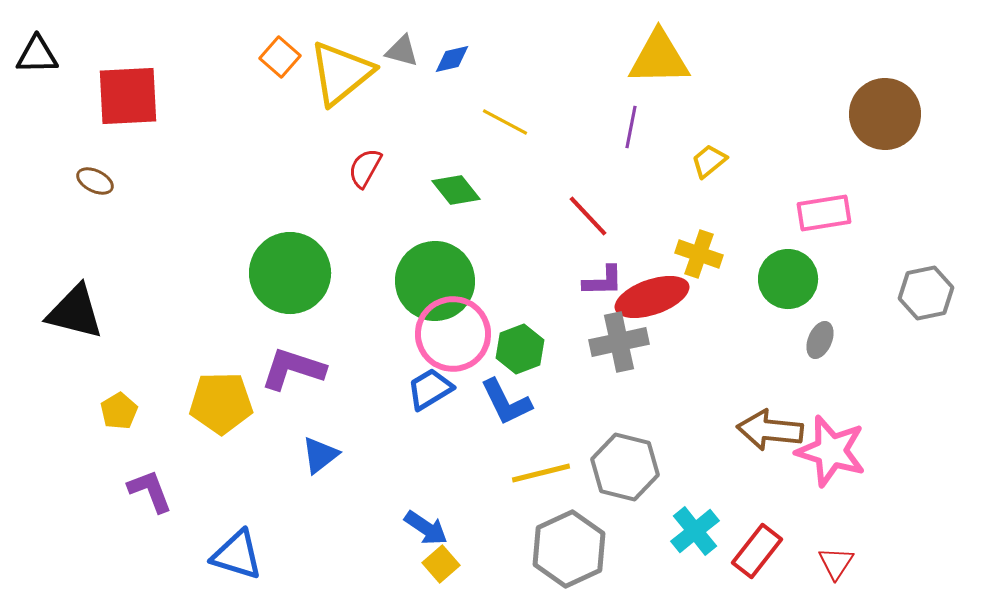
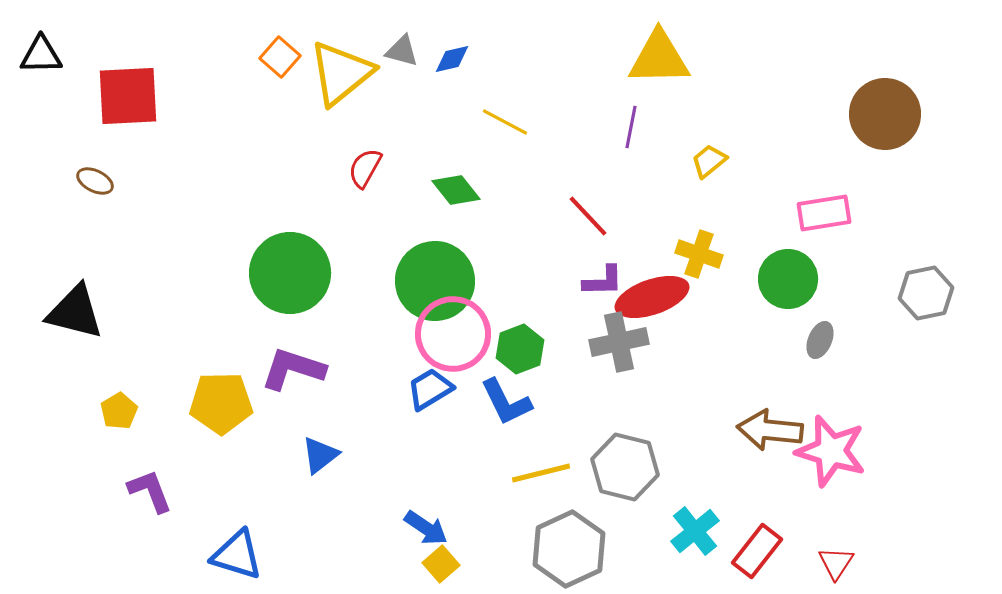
black triangle at (37, 55): moved 4 px right
